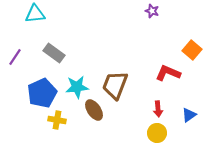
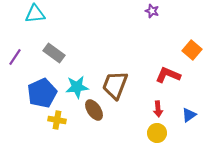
red L-shape: moved 2 px down
